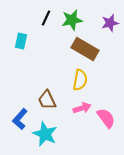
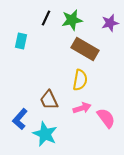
brown trapezoid: moved 2 px right
